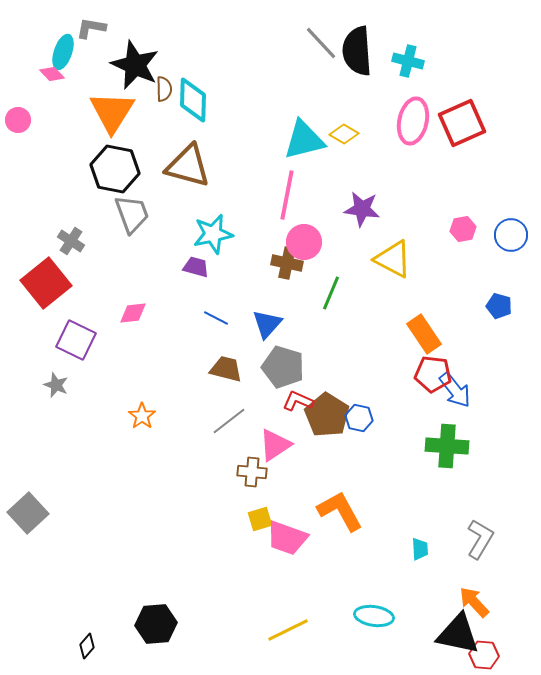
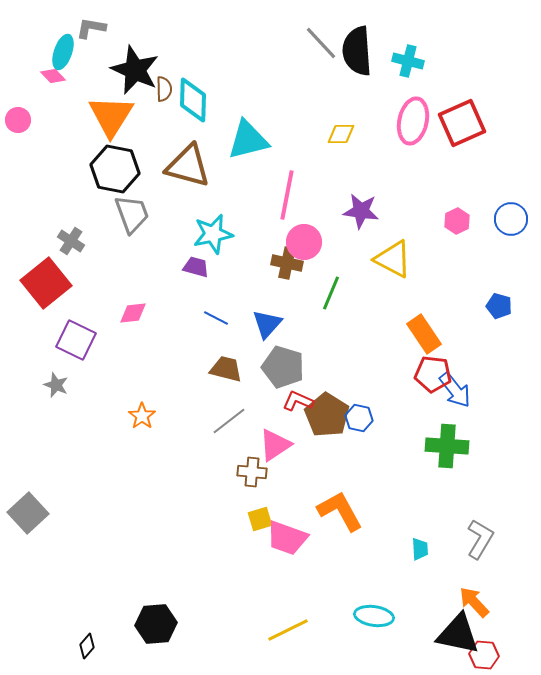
black star at (135, 65): moved 5 px down
pink diamond at (52, 74): moved 1 px right, 2 px down
orange triangle at (112, 112): moved 1 px left, 4 px down
yellow diamond at (344, 134): moved 3 px left; rotated 32 degrees counterclockwise
cyan triangle at (304, 140): moved 56 px left
purple star at (362, 209): moved 1 px left, 2 px down
pink hexagon at (463, 229): moved 6 px left, 8 px up; rotated 15 degrees counterclockwise
blue circle at (511, 235): moved 16 px up
